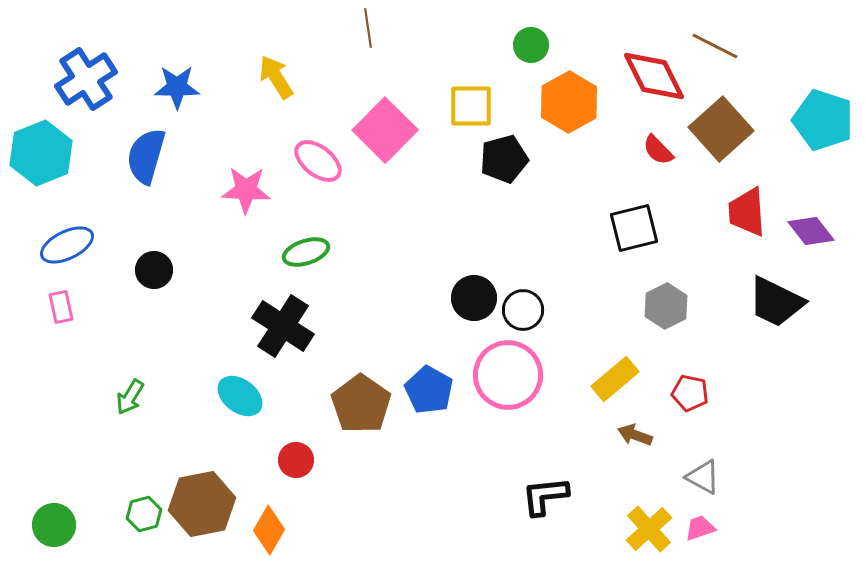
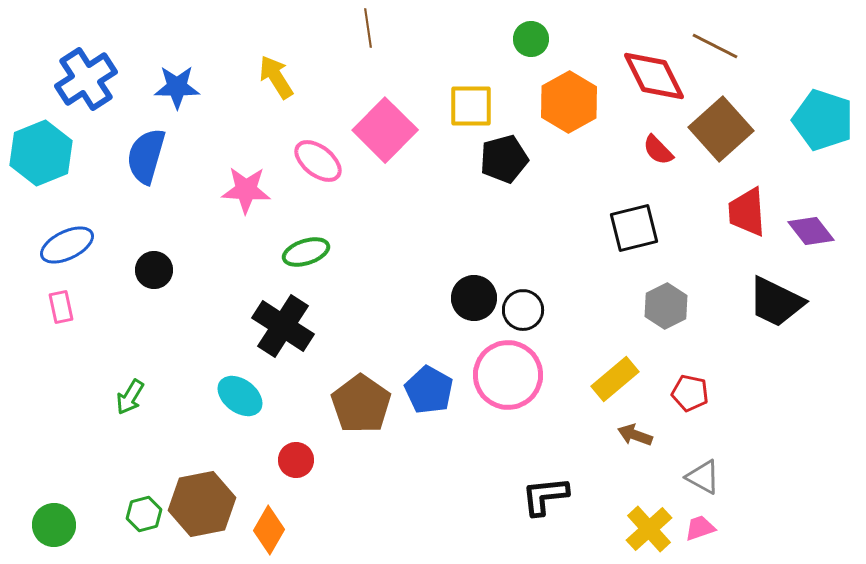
green circle at (531, 45): moved 6 px up
